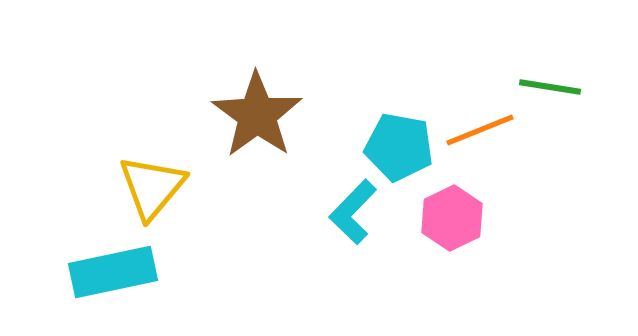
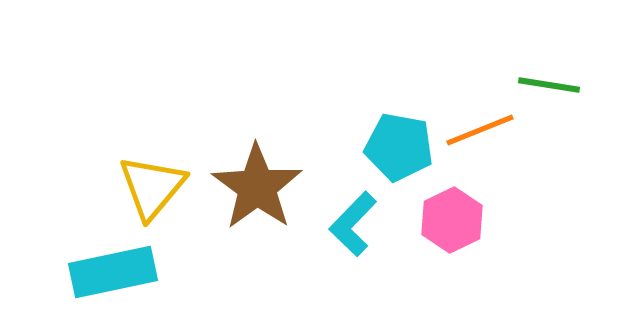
green line: moved 1 px left, 2 px up
brown star: moved 72 px down
cyan L-shape: moved 12 px down
pink hexagon: moved 2 px down
